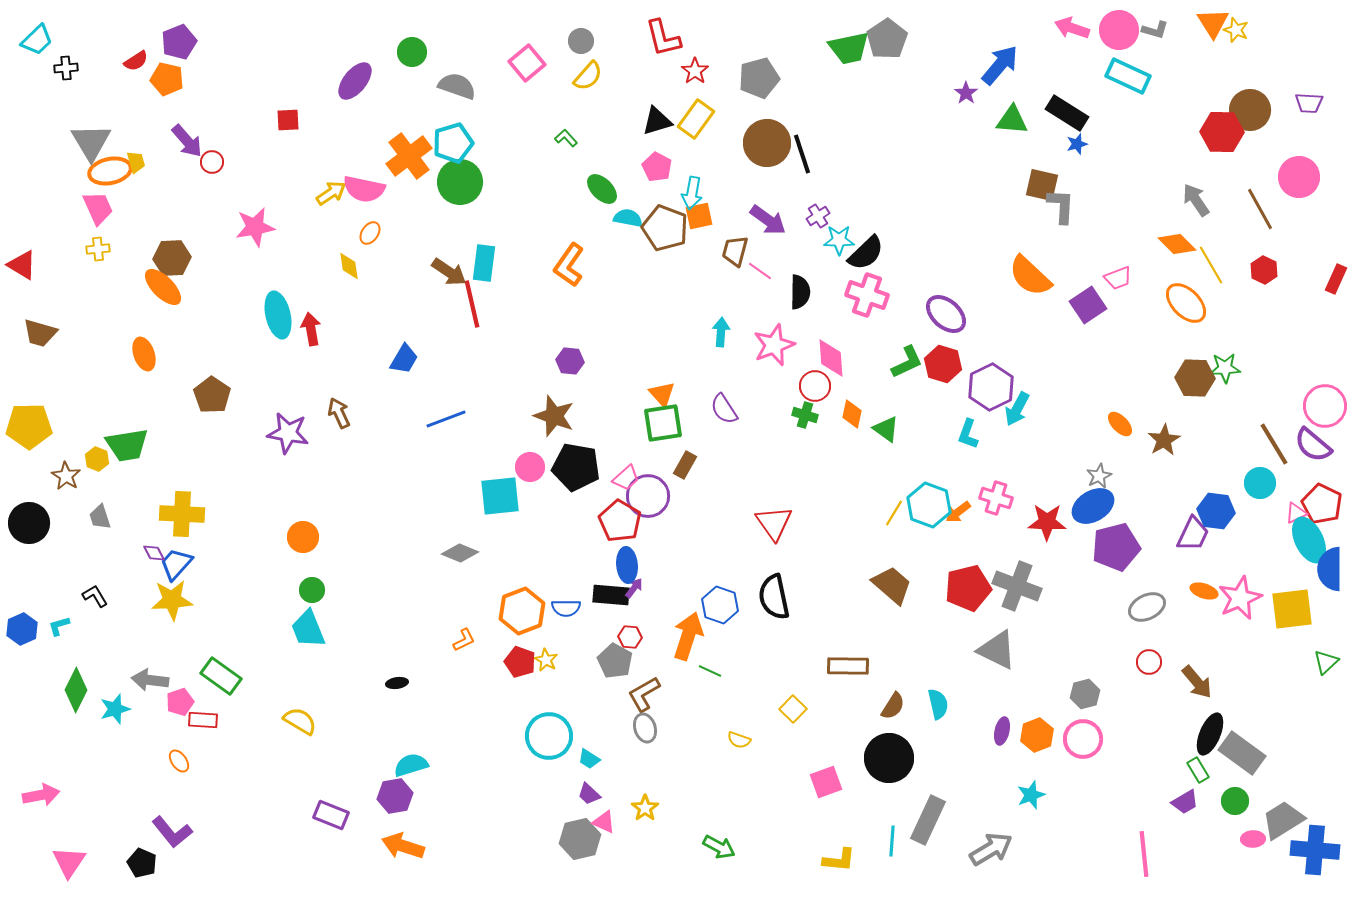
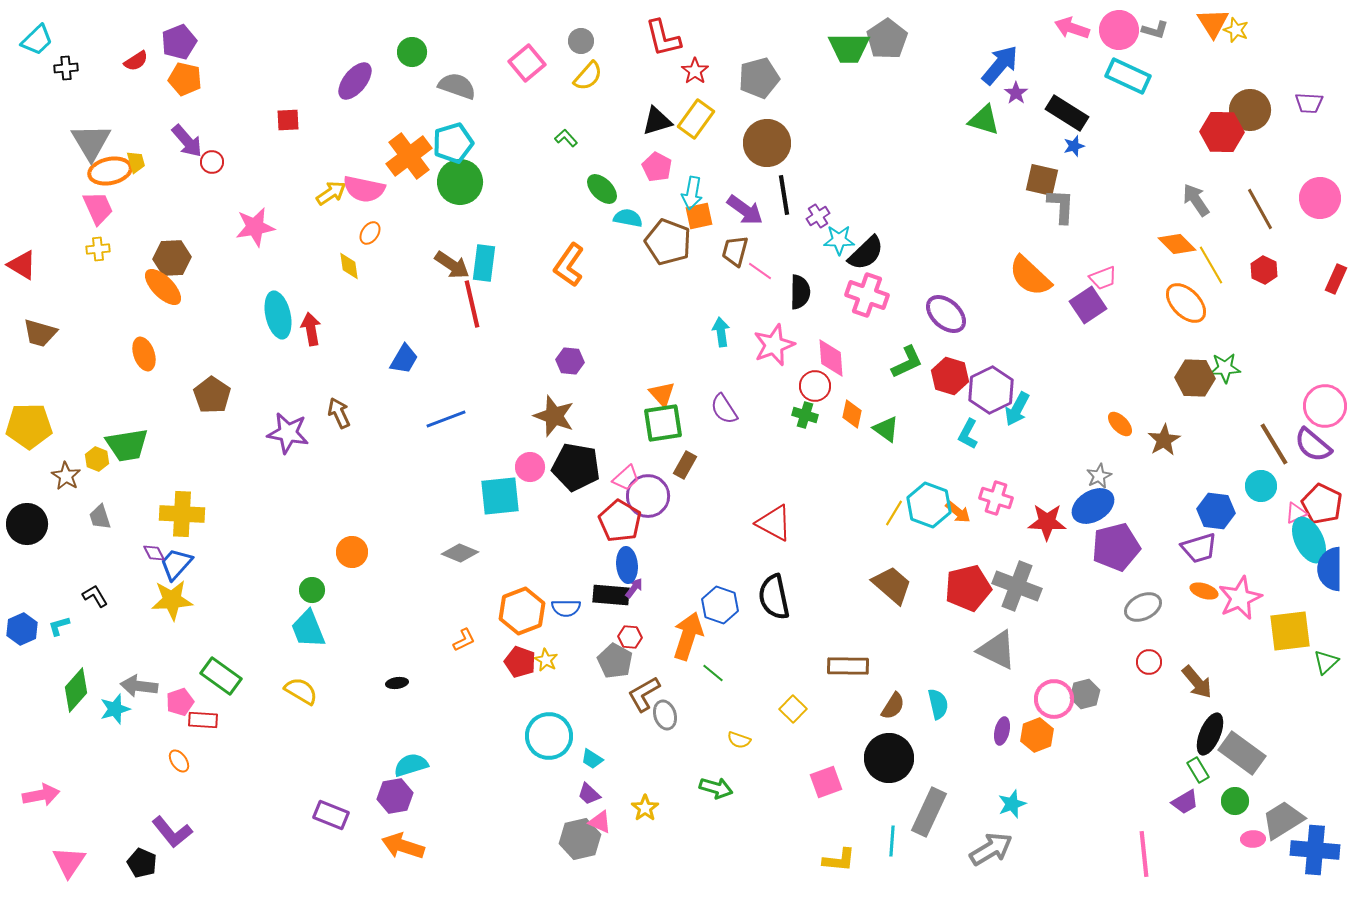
green trapezoid at (849, 48): rotated 12 degrees clockwise
orange pentagon at (167, 79): moved 18 px right
purple star at (966, 93): moved 50 px right
green triangle at (1012, 120): moved 28 px left; rotated 12 degrees clockwise
blue star at (1077, 144): moved 3 px left, 2 px down
black line at (802, 154): moved 18 px left, 41 px down; rotated 9 degrees clockwise
pink circle at (1299, 177): moved 21 px right, 21 px down
brown square at (1042, 185): moved 5 px up
purple arrow at (768, 220): moved 23 px left, 10 px up
brown pentagon at (665, 228): moved 3 px right, 14 px down
brown arrow at (449, 272): moved 3 px right, 7 px up
pink trapezoid at (1118, 278): moved 15 px left
cyan arrow at (721, 332): rotated 12 degrees counterclockwise
red hexagon at (943, 364): moved 7 px right, 12 px down
purple hexagon at (991, 387): moved 3 px down
cyan L-shape at (968, 434): rotated 8 degrees clockwise
cyan circle at (1260, 483): moved 1 px right, 3 px down
orange arrow at (958, 512): rotated 104 degrees counterclockwise
black circle at (29, 523): moved 2 px left, 1 px down
red triangle at (774, 523): rotated 27 degrees counterclockwise
purple trapezoid at (1193, 534): moved 6 px right, 14 px down; rotated 48 degrees clockwise
orange circle at (303, 537): moved 49 px right, 15 px down
gray ellipse at (1147, 607): moved 4 px left
yellow square at (1292, 609): moved 2 px left, 22 px down
green line at (710, 671): moved 3 px right, 2 px down; rotated 15 degrees clockwise
gray arrow at (150, 680): moved 11 px left, 6 px down
green diamond at (76, 690): rotated 15 degrees clockwise
yellow semicircle at (300, 721): moved 1 px right, 30 px up
gray ellipse at (645, 728): moved 20 px right, 13 px up
pink circle at (1083, 739): moved 29 px left, 40 px up
cyan trapezoid at (589, 759): moved 3 px right
cyan star at (1031, 795): moved 19 px left, 9 px down
gray rectangle at (928, 820): moved 1 px right, 8 px up
pink triangle at (604, 822): moved 4 px left
green arrow at (719, 847): moved 3 px left, 59 px up; rotated 12 degrees counterclockwise
